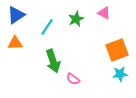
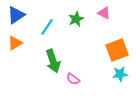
orange triangle: rotated 28 degrees counterclockwise
